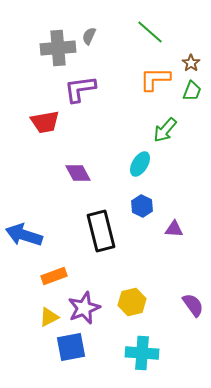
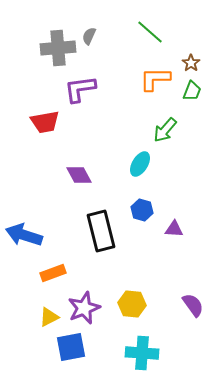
purple diamond: moved 1 px right, 2 px down
blue hexagon: moved 4 px down; rotated 10 degrees counterclockwise
orange rectangle: moved 1 px left, 3 px up
yellow hexagon: moved 2 px down; rotated 20 degrees clockwise
